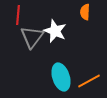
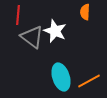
gray triangle: rotated 30 degrees counterclockwise
